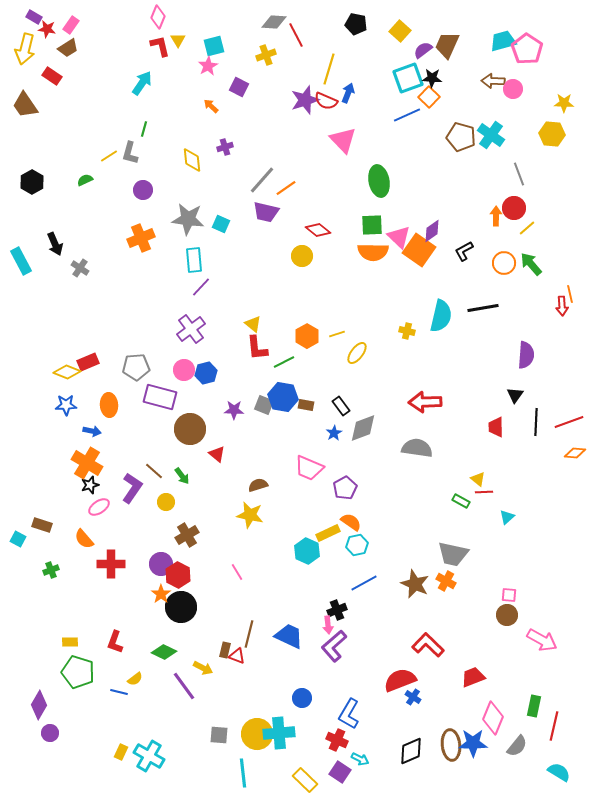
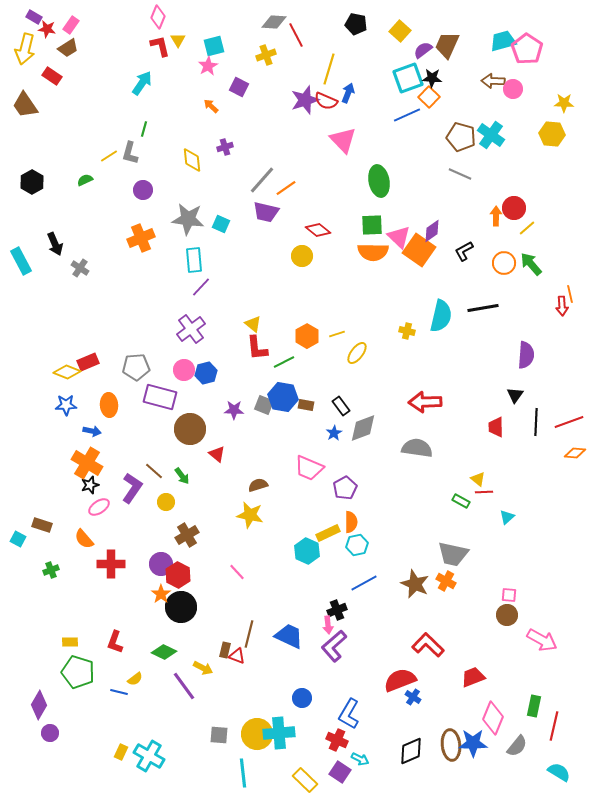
gray line at (519, 174): moved 59 px left; rotated 45 degrees counterclockwise
orange semicircle at (351, 522): rotated 55 degrees clockwise
pink line at (237, 572): rotated 12 degrees counterclockwise
